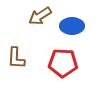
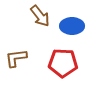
brown arrow: rotated 95 degrees counterclockwise
brown L-shape: rotated 80 degrees clockwise
